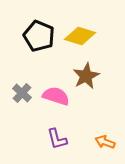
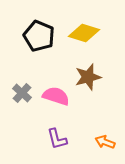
yellow diamond: moved 4 px right, 3 px up
brown star: moved 2 px right, 1 px down; rotated 12 degrees clockwise
